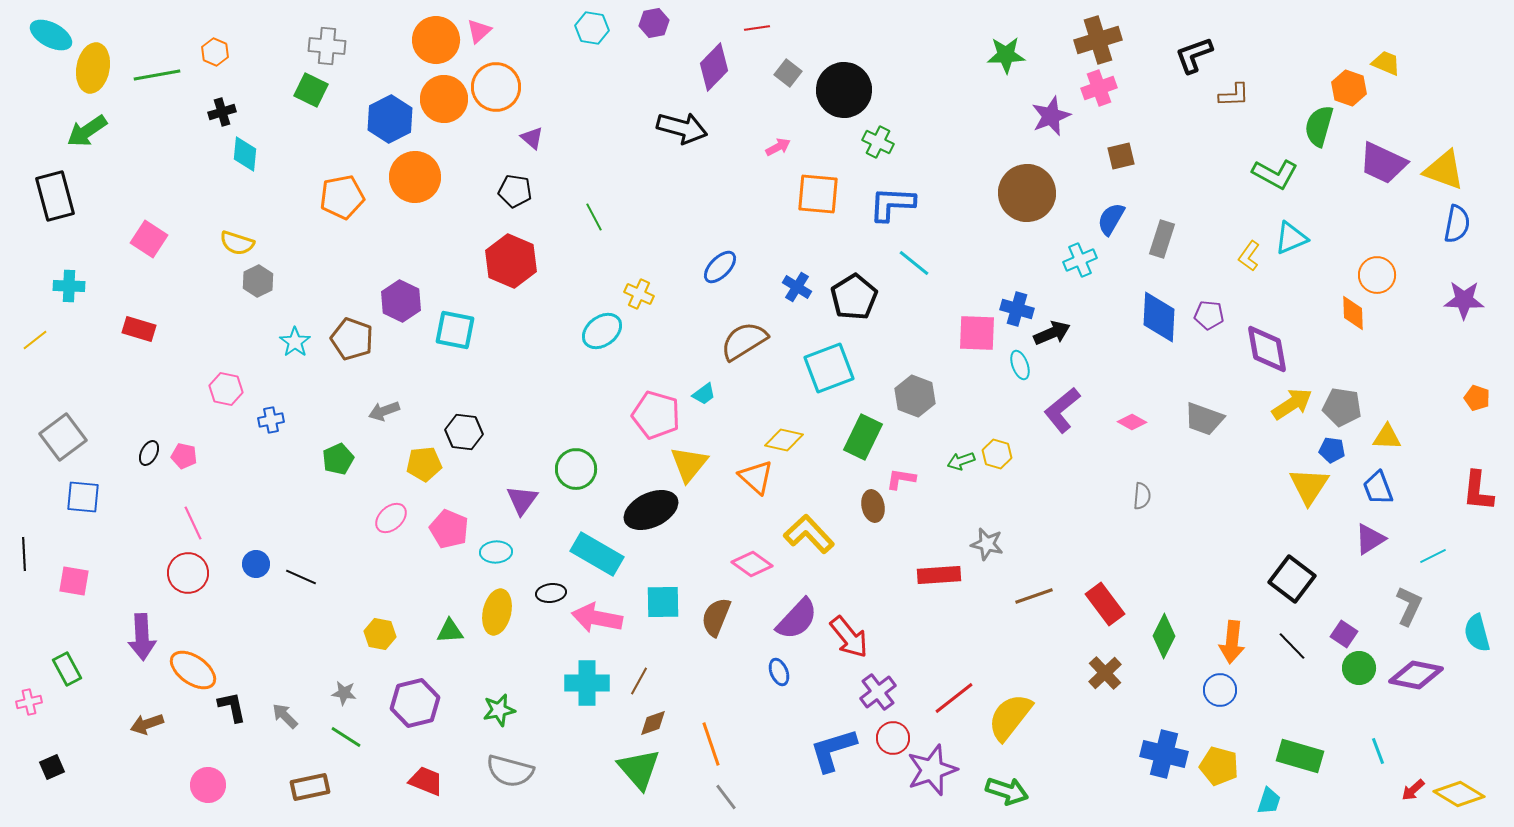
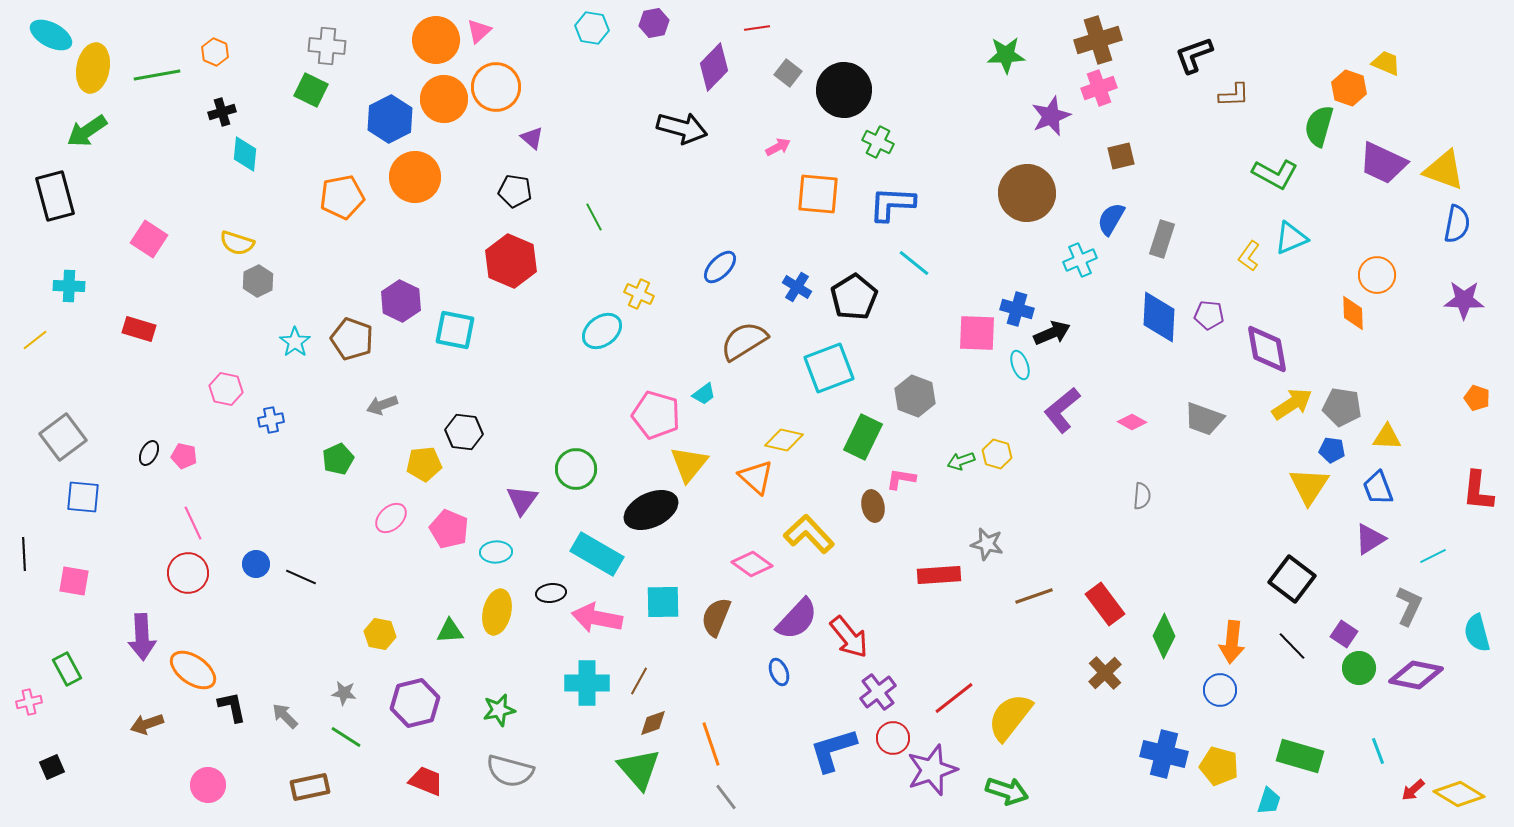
gray arrow at (384, 411): moved 2 px left, 6 px up
